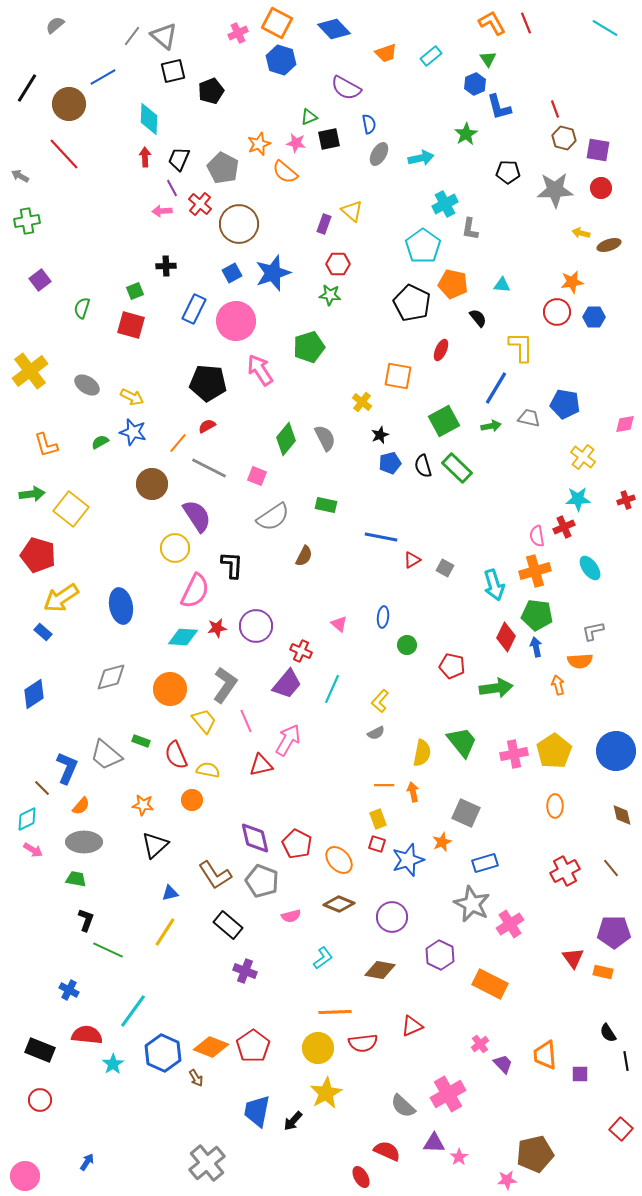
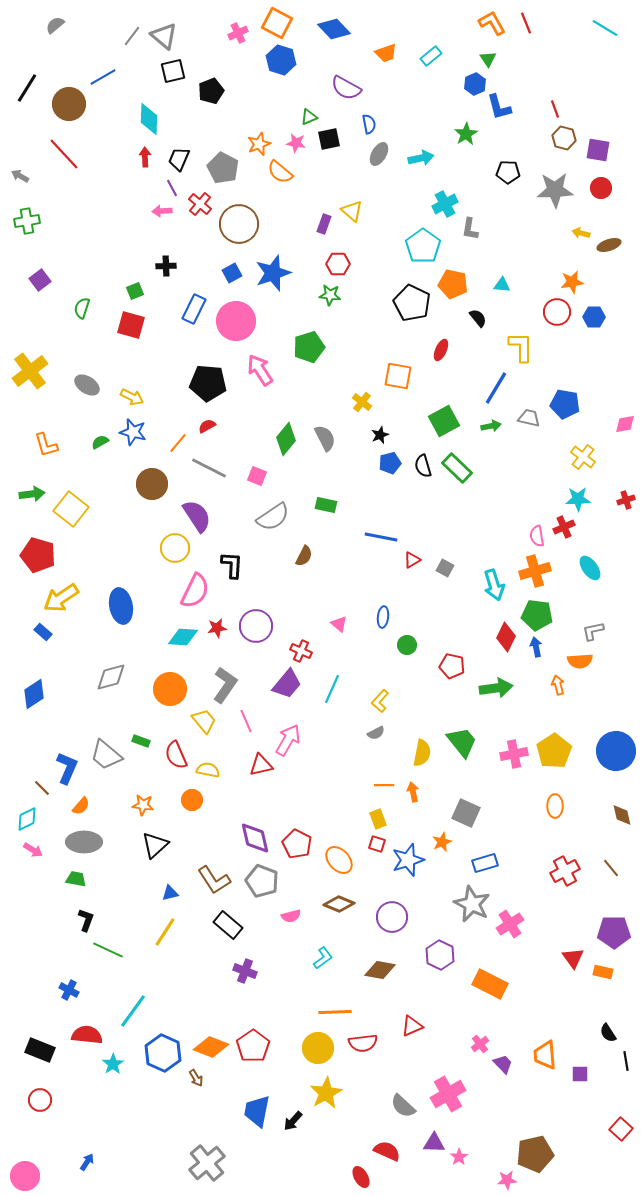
orange semicircle at (285, 172): moved 5 px left
brown L-shape at (215, 875): moved 1 px left, 5 px down
